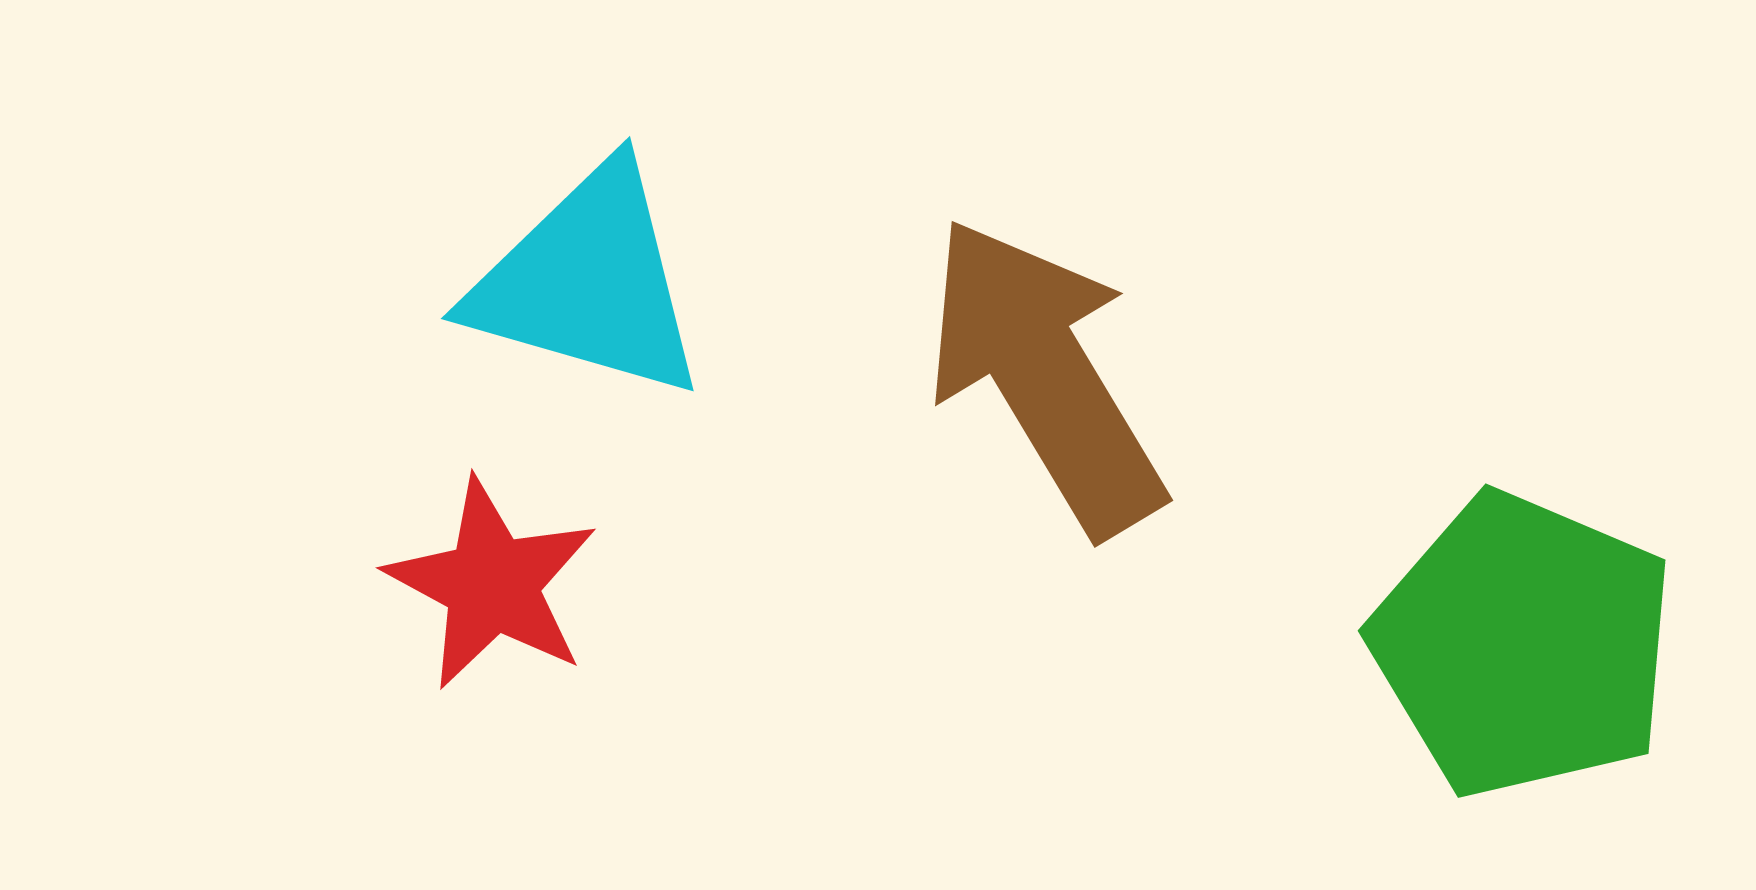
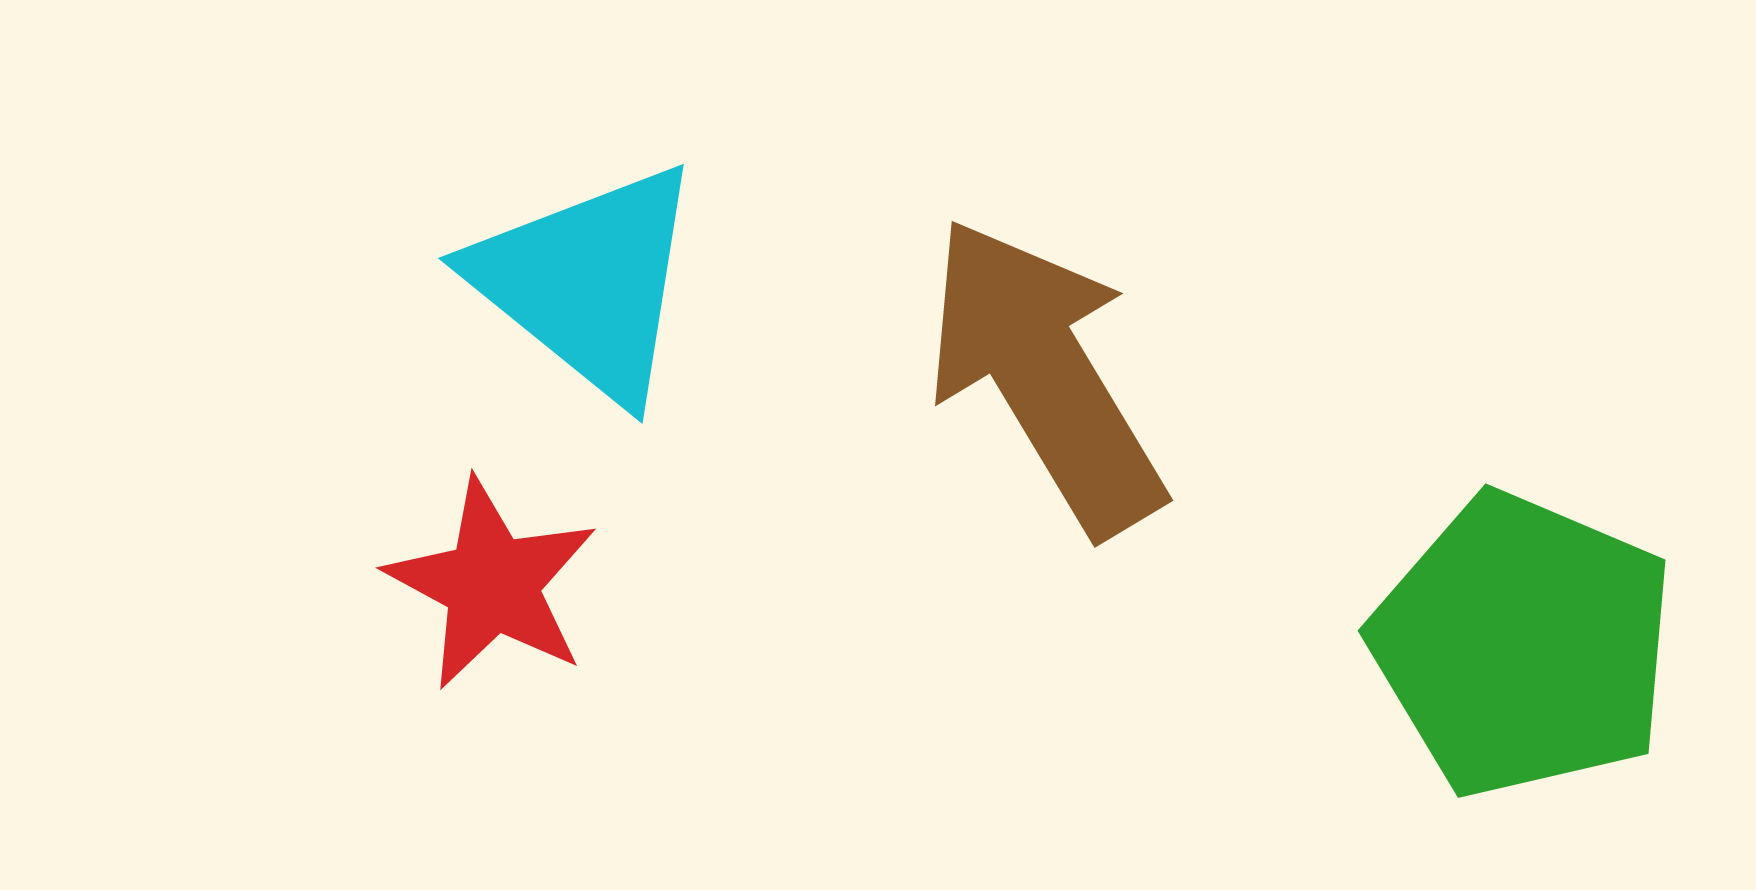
cyan triangle: rotated 23 degrees clockwise
